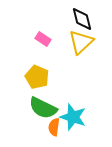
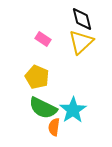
cyan star: moved 7 px up; rotated 20 degrees clockwise
